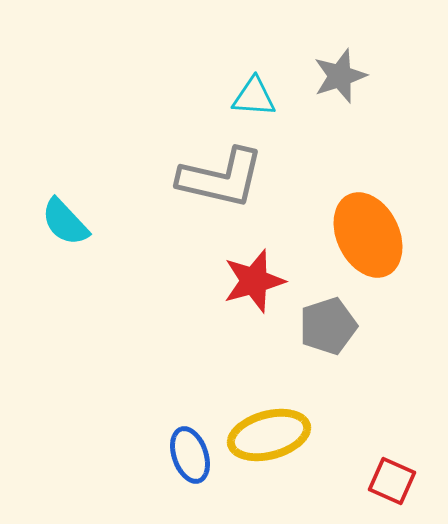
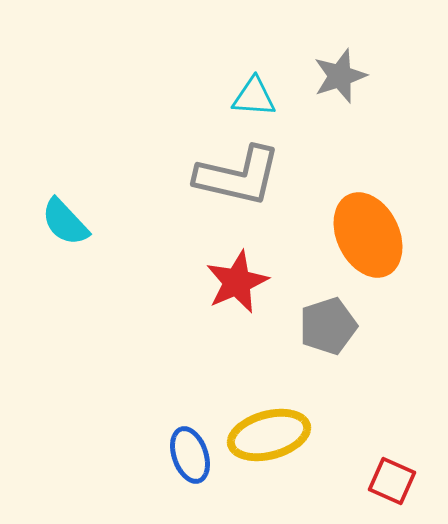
gray L-shape: moved 17 px right, 2 px up
red star: moved 17 px left, 1 px down; rotated 8 degrees counterclockwise
